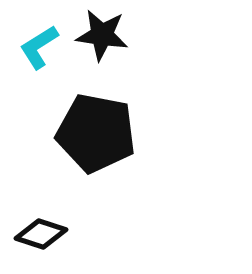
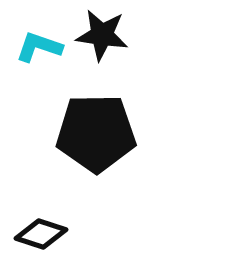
cyan L-shape: rotated 51 degrees clockwise
black pentagon: rotated 12 degrees counterclockwise
